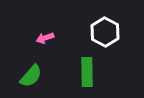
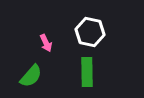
white hexagon: moved 15 px left; rotated 16 degrees counterclockwise
pink arrow: moved 1 px right, 5 px down; rotated 96 degrees counterclockwise
